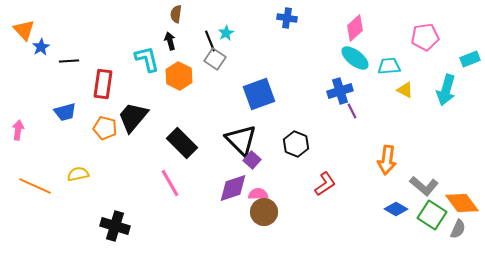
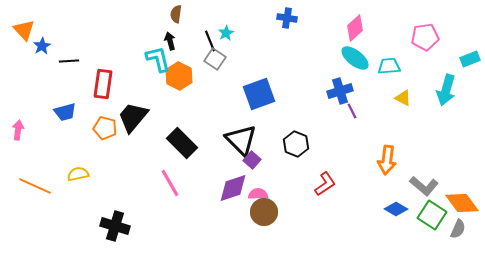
blue star at (41, 47): moved 1 px right, 1 px up
cyan L-shape at (147, 59): moved 11 px right
yellow triangle at (405, 90): moved 2 px left, 8 px down
